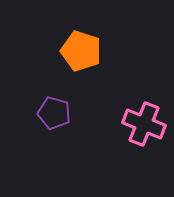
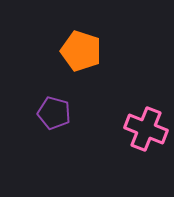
pink cross: moved 2 px right, 5 px down
